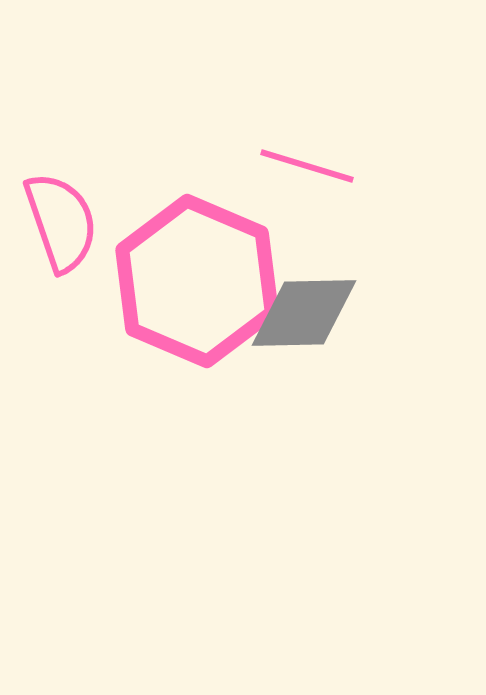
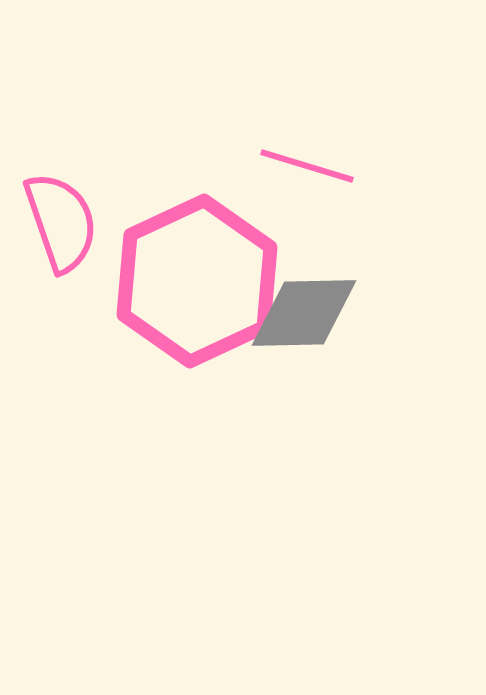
pink hexagon: rotated 12 degrees clockwise
